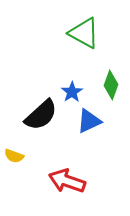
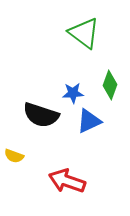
green triangle: rotated 8 degrees clockwise
green diamond: moved 1 px left
blue star: moved 1 px right, 1 px down; rotated 30 degrees clockwise
black semicircle: rotated 60 degrees clockwise
